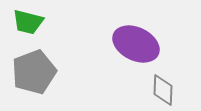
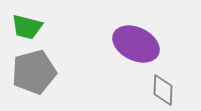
green trapezoid: moved 1 px left, 5 px down
gray pentagon: rotated 6 degrees clockwise
